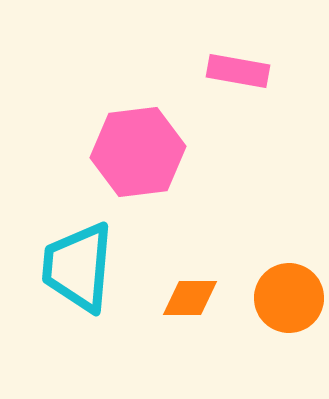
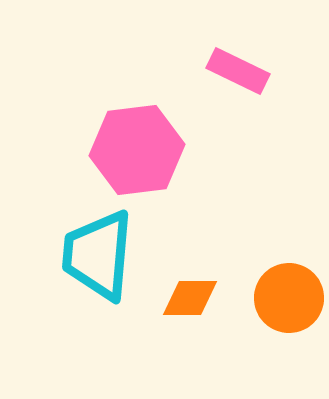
pink rectangle: rotated 16 degrees clockwise
pink hexagon: moved 1 px left, 2 px up
cyan trapezoid: moved 20 px right, 12 px up
